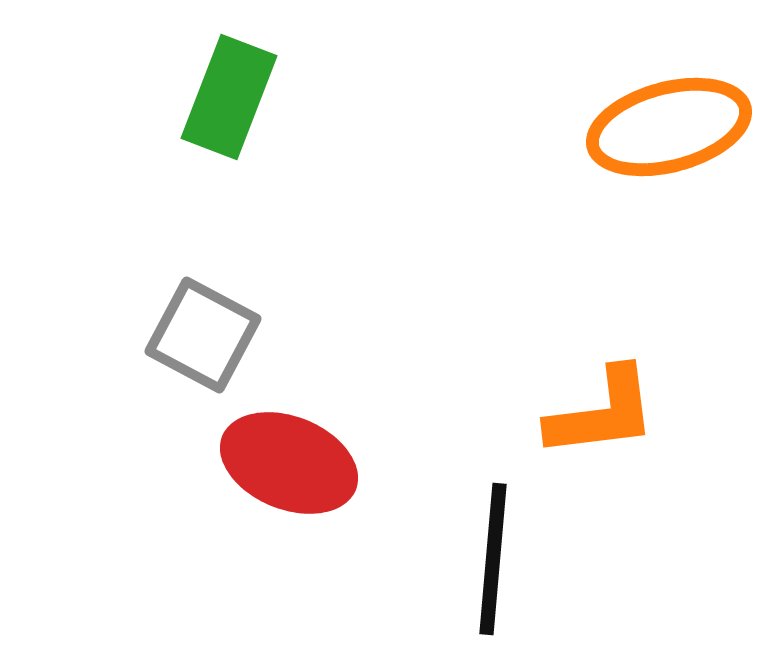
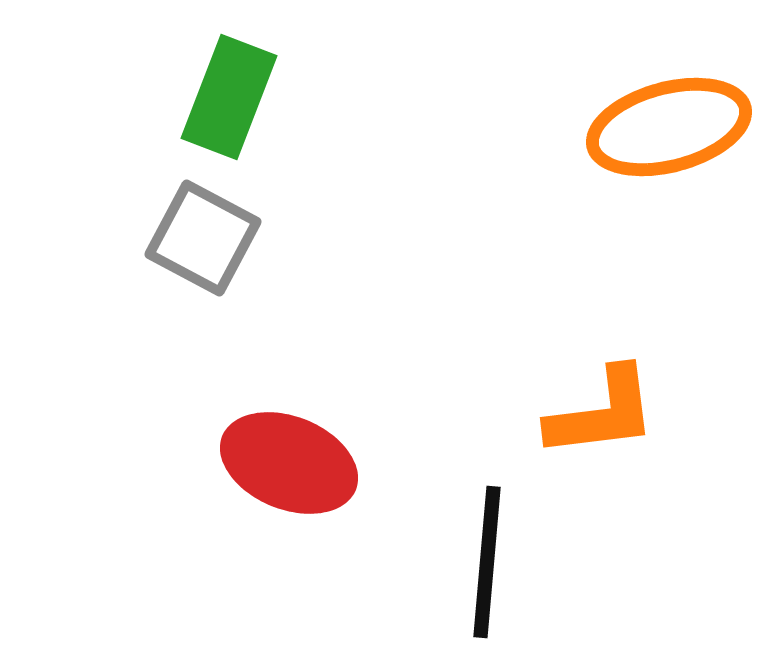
gray square: moved 97 px up
black line: moved 6 px left, 3 px down
